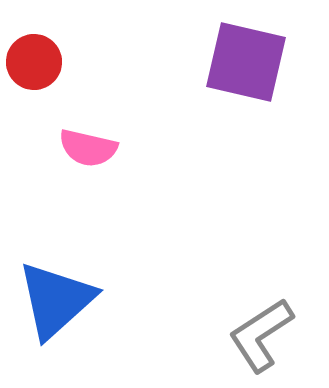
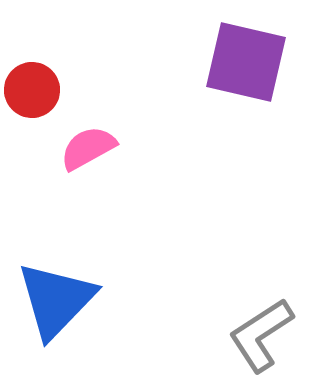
red circle: moved 2 px left, 28 px down
pink semicircle: rotated 138 degrees clockwise
blue triangle: rotated 4 degrees counterclockwise
